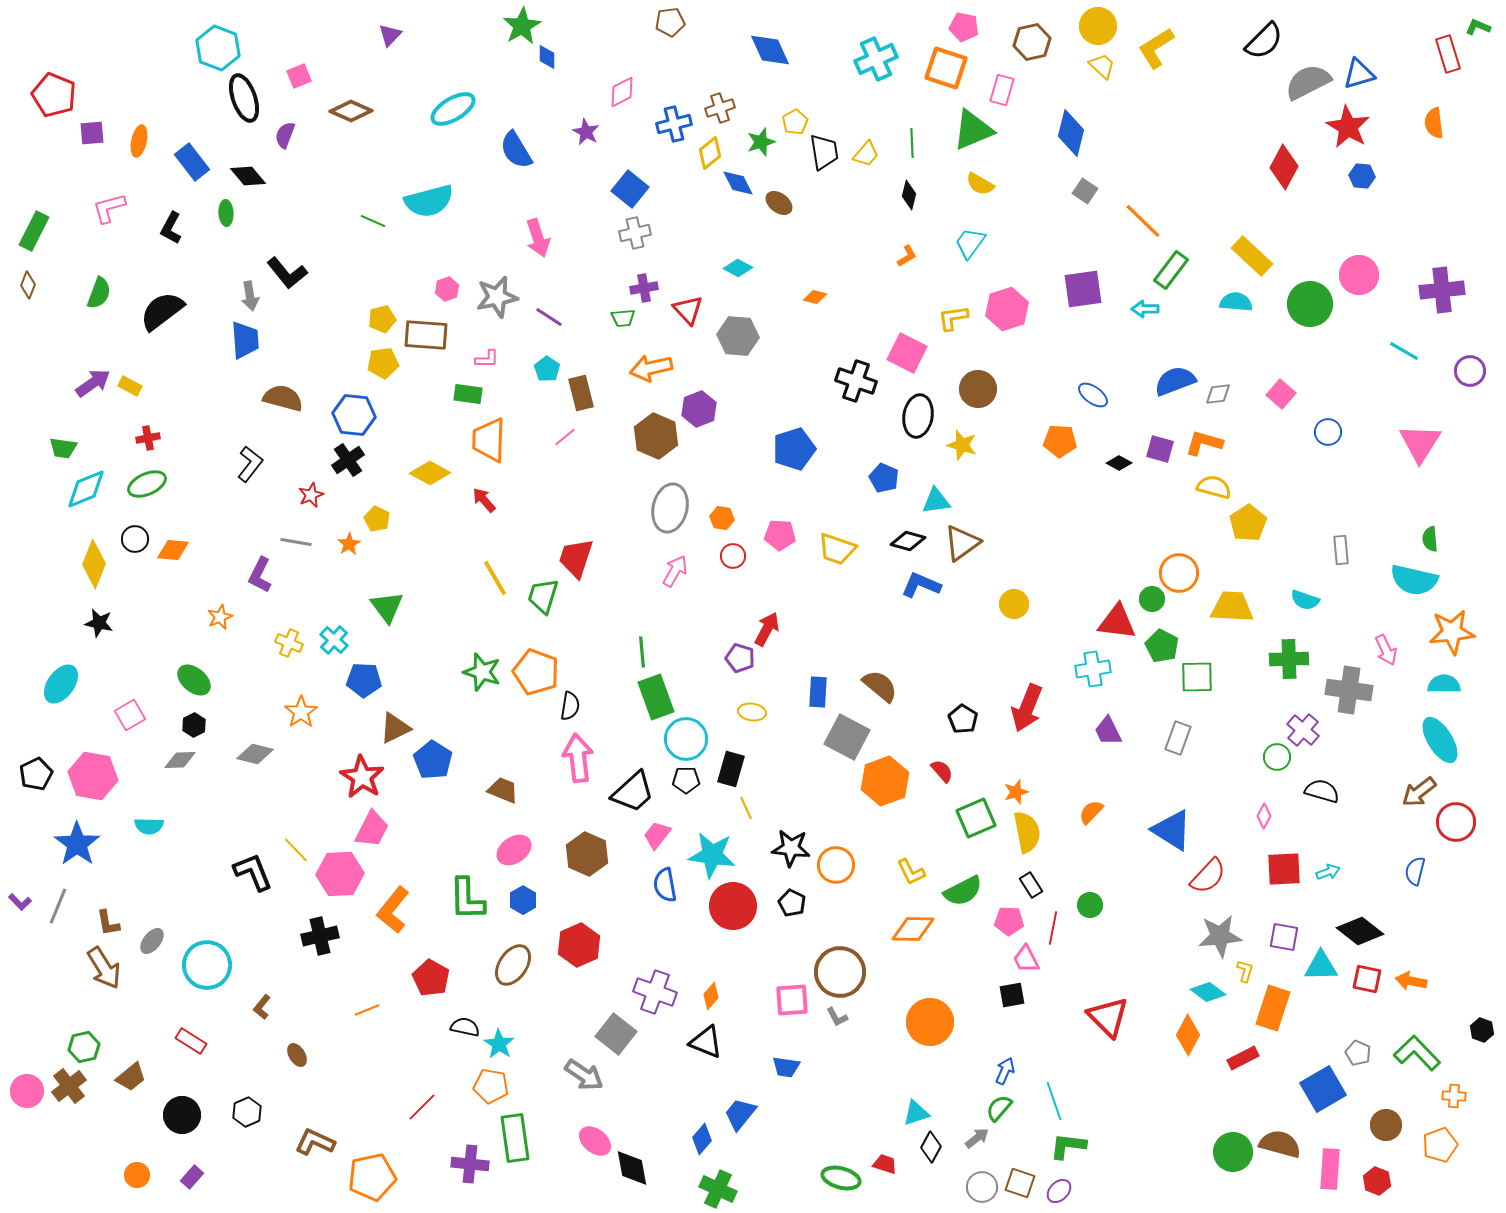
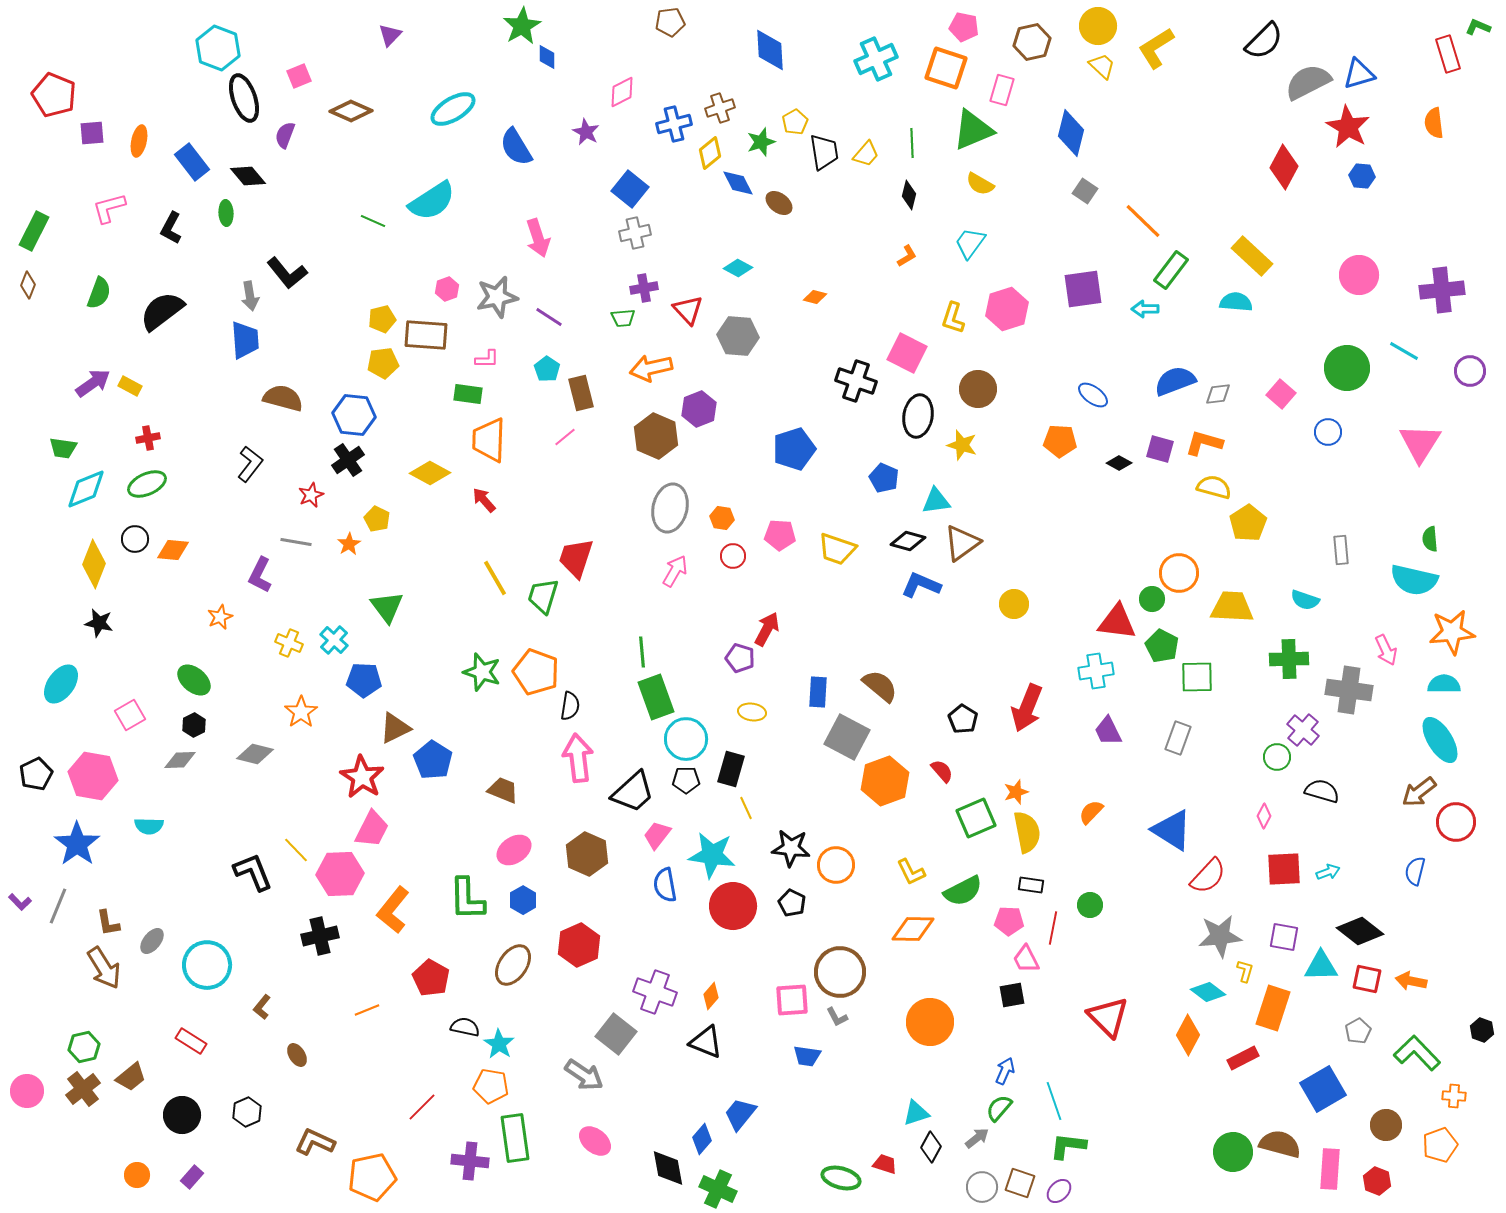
blue diamond at (770, 50): rotated 21 degrees clockwise
blue semicircle at (516, 150): moved 3 px up
cyan semicircle at (429, 201): moved 3 px right; rotated 18 degrees counterclockwise
green circle at (1310, 304): moved 37 px right, 64 px down
yellow L-shape at (953, 318): rotated 64 degrees counterclockwise
cyan cross at (1093, 669): moved 3 px right, 2 px down
black rectangle at (1031, 885): rotated 50 degrees counterclockwise
gray pentagon at (1358, 1053): moved 22 px up; rotated 20 degrees clockwise
blue trapezoid at (786, 1067): moved 21 px right, 11 px up
brown cross at (69, 1086): moved 14 px right, 3 px down
purple cross at (470, 1164): moved 3 px up
black diamond at (632, 1168): moved 36 px right
